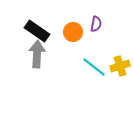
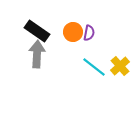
purple semicircle: moved 7 px left, 9 px down
yellow cross: rotated 24 degrees counterclockwise
